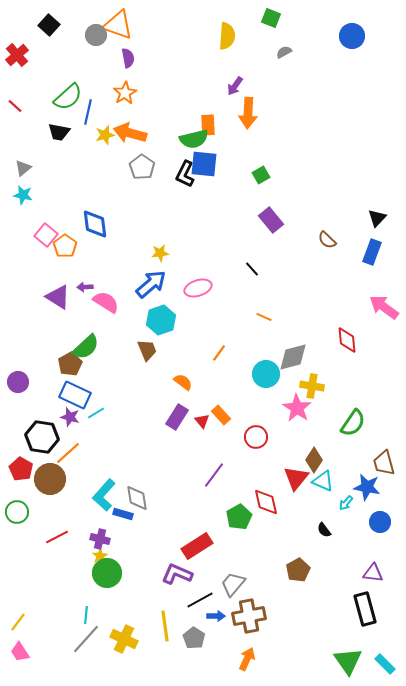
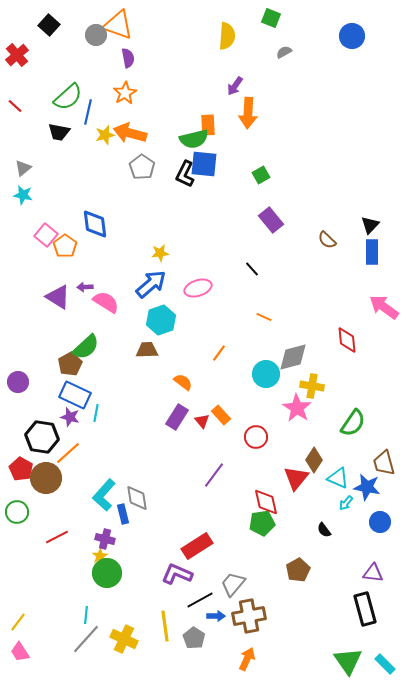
black triangle at (377, 218): moved 7 px left, 7 px down
blue rectangle at (372, 252): rotated 20 degrees counterclockwise
brown trapezoid at (147, 350): rotated 70 degrees counterclockwise
cyan line at (96, 413): rotated 48 degrees counterclockwise
brown circle at (50, 479): moved 4 px left, 1 px up
cyan triangle at (323, 481): moved 15 px right, 3 px up
blue rectangle at (123, 514): rotated 60 degrees clockwise
green pentagon at (239, 517): moved 23 px right, 6 px down; rotated 20 degrees clockwise
purple cross at (100, 539): moved 5 px right
